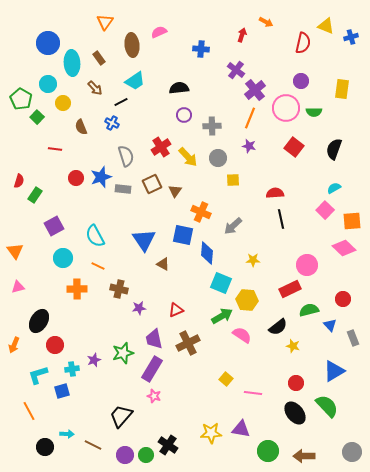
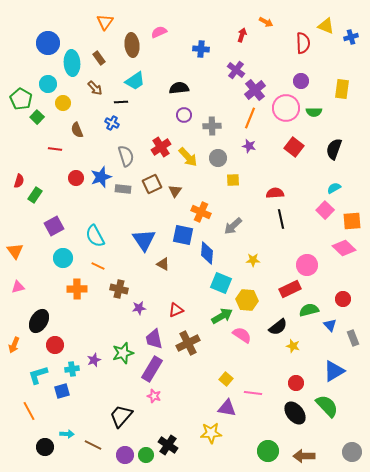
red semicircle at (303, 43): rotated 15 degrees counterclockwise
black line at (121, 102): rotated 24 degrees clockwise
brown semicircle at (81, 127): moved 4 px left, 3 px down
purple triangle at (241, 429): moved 14 px left, 21 px up
